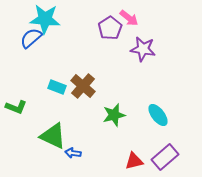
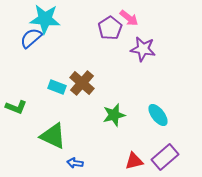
brown cross: moved 1 px left, 3 px up
blue arrow: moved 2 px right, 10 px down
